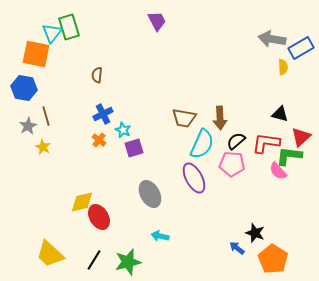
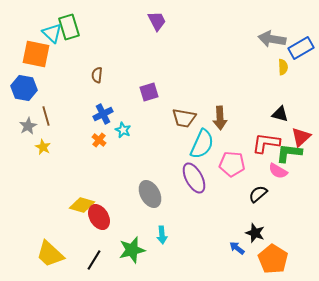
cyan triangle: rotated 25 degrees counterclockwise
black semicircle: moved 22 px right, 53 px down
purple square: moved 15 px right, 56 px up
green L-shape: moved 3 px up
pink semicircle: rotated 18 degrees counterclockwise
yellow diamond: moved 3 px down; rotated 30 degrees clockwise
cyan arrow: moved 2 px right, 1 px up; rotated 108 degrees counterclockwise
green star: moved 4 px right, 12 px up
